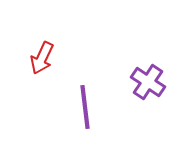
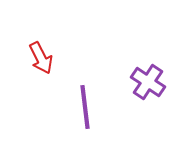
red arrow: moved 1 px left; rotated 52 degrees counterclockwise
